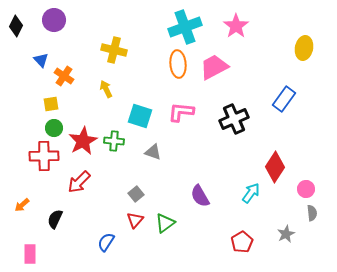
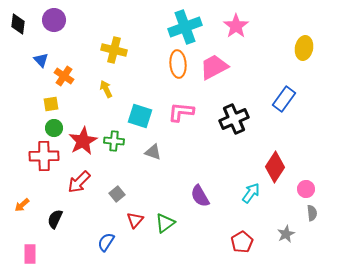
black diamond: moved 2 px right, 2 px up; rotated 20 degrees counterclockwise
gray square: moved 19 px left
